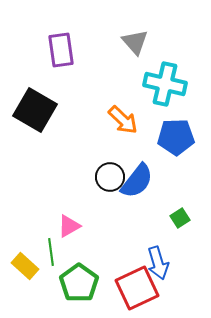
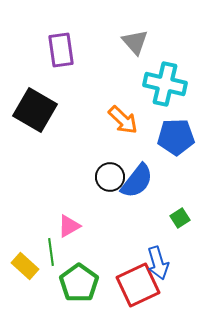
red square: moved 1 px right, 3 px up
